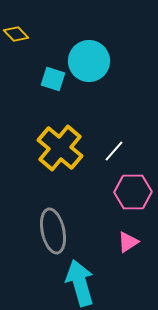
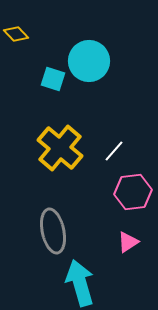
pink hexagon: rotated 6 degrees counterclockwise
